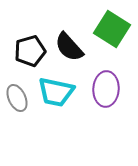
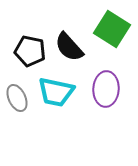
black pentagon: rotated 28 degrees clockwise
